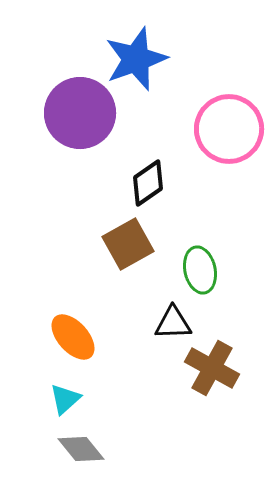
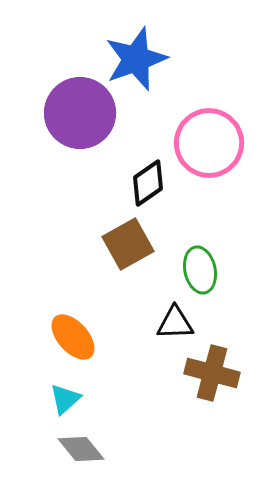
pink circle: moved 20 px left, 14 px down
black triangle: moved 2 px right
brown cross: moved 5 px down; rotated 14 degrees counterclockwise
